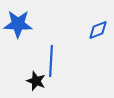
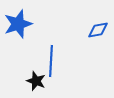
blue star: rotated 20 degrees counterclockwise
blue diamond: rotated 10 degrees clockwise
